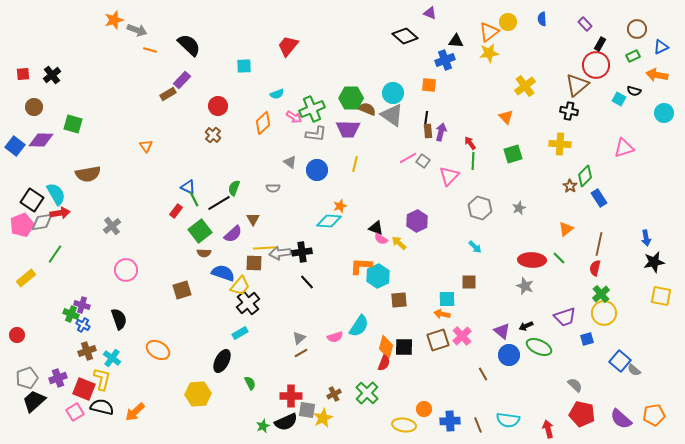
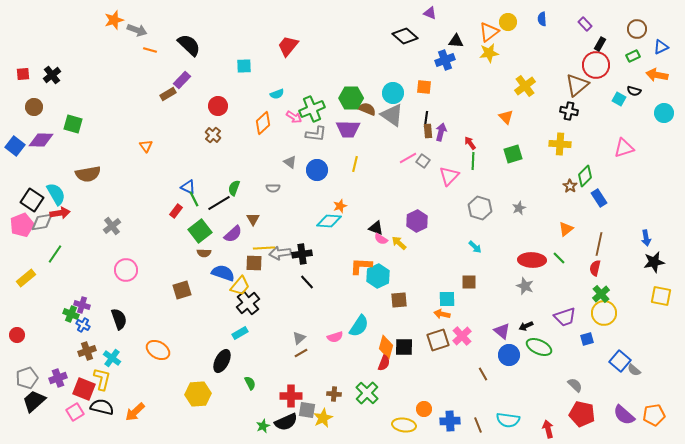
orange square at (429, 85): moved 5 px left, 2 px down
black cross at (302, 252): moved 2 px down
brown cross at (334, 394): rotated 32 degrees clockwise
purple semicircle at (621, 419): moved 3 px right, 4 px up
